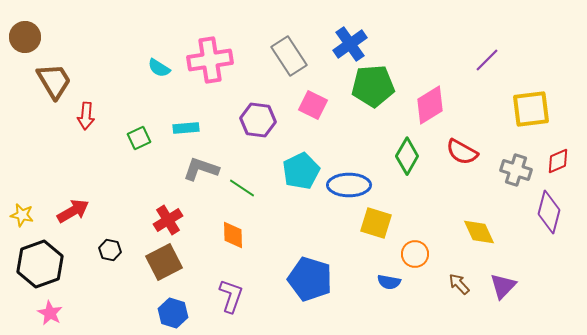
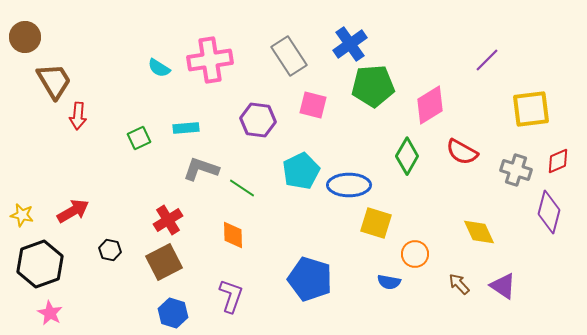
pink square at (313, 105): rotated 12 degrees counterclockwise
red arrow at (86, 116): moved 8 px left
purple triangle at (503, 286): rotated 40 degrees counterclockwise
